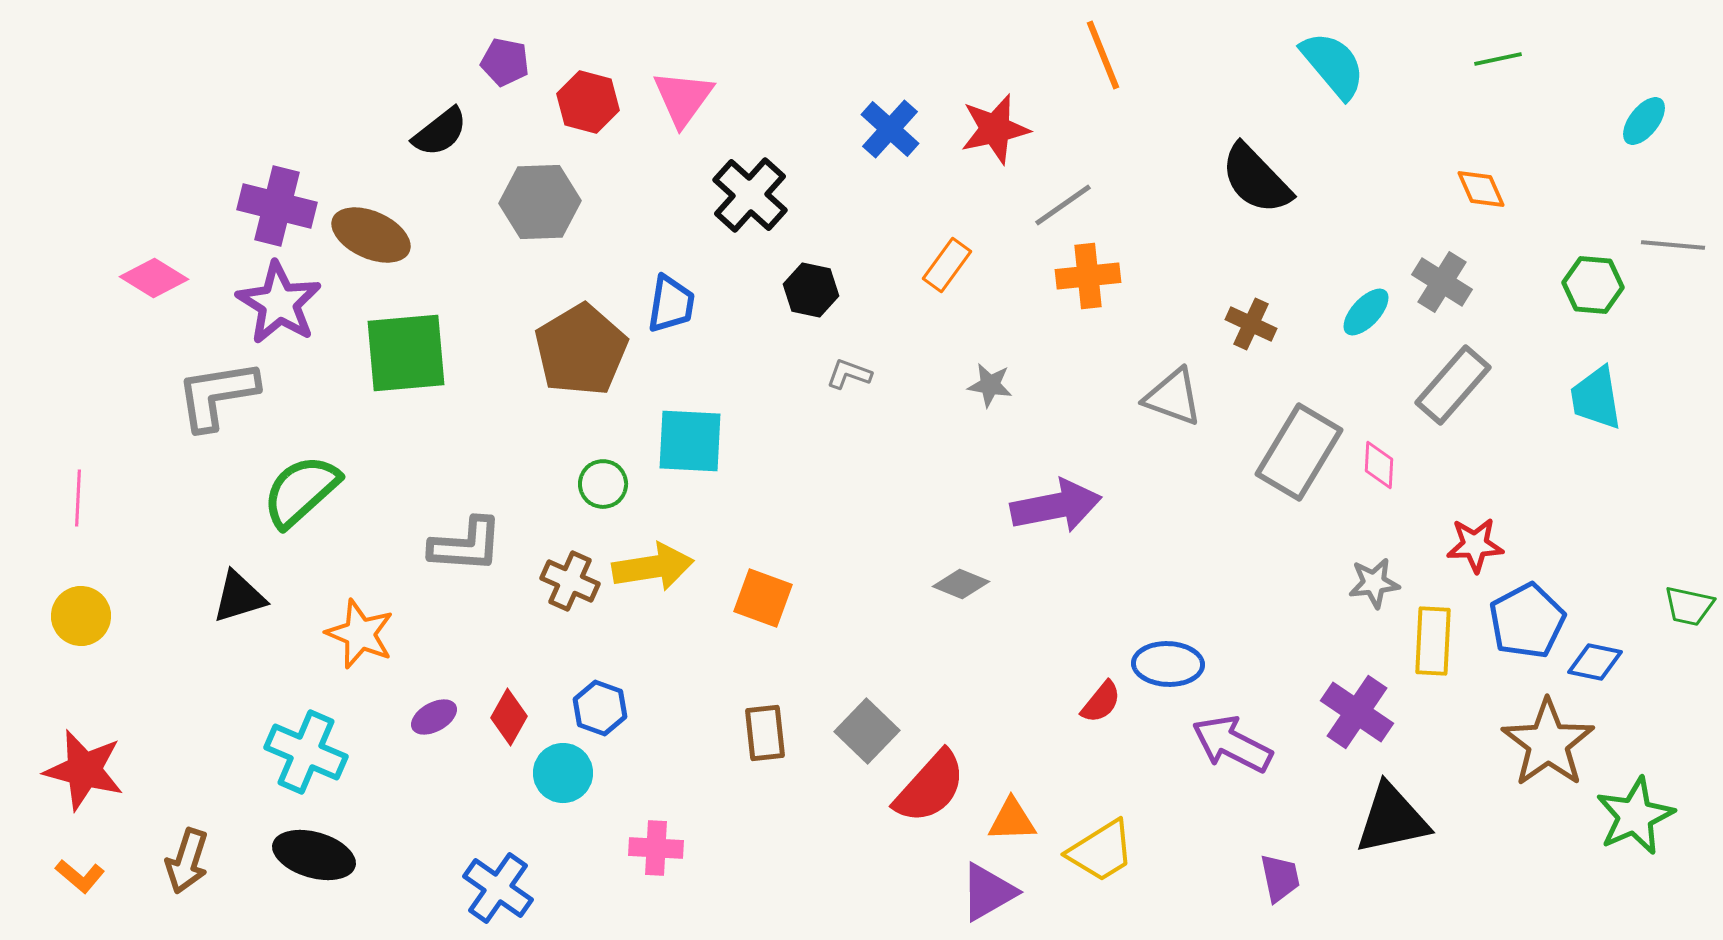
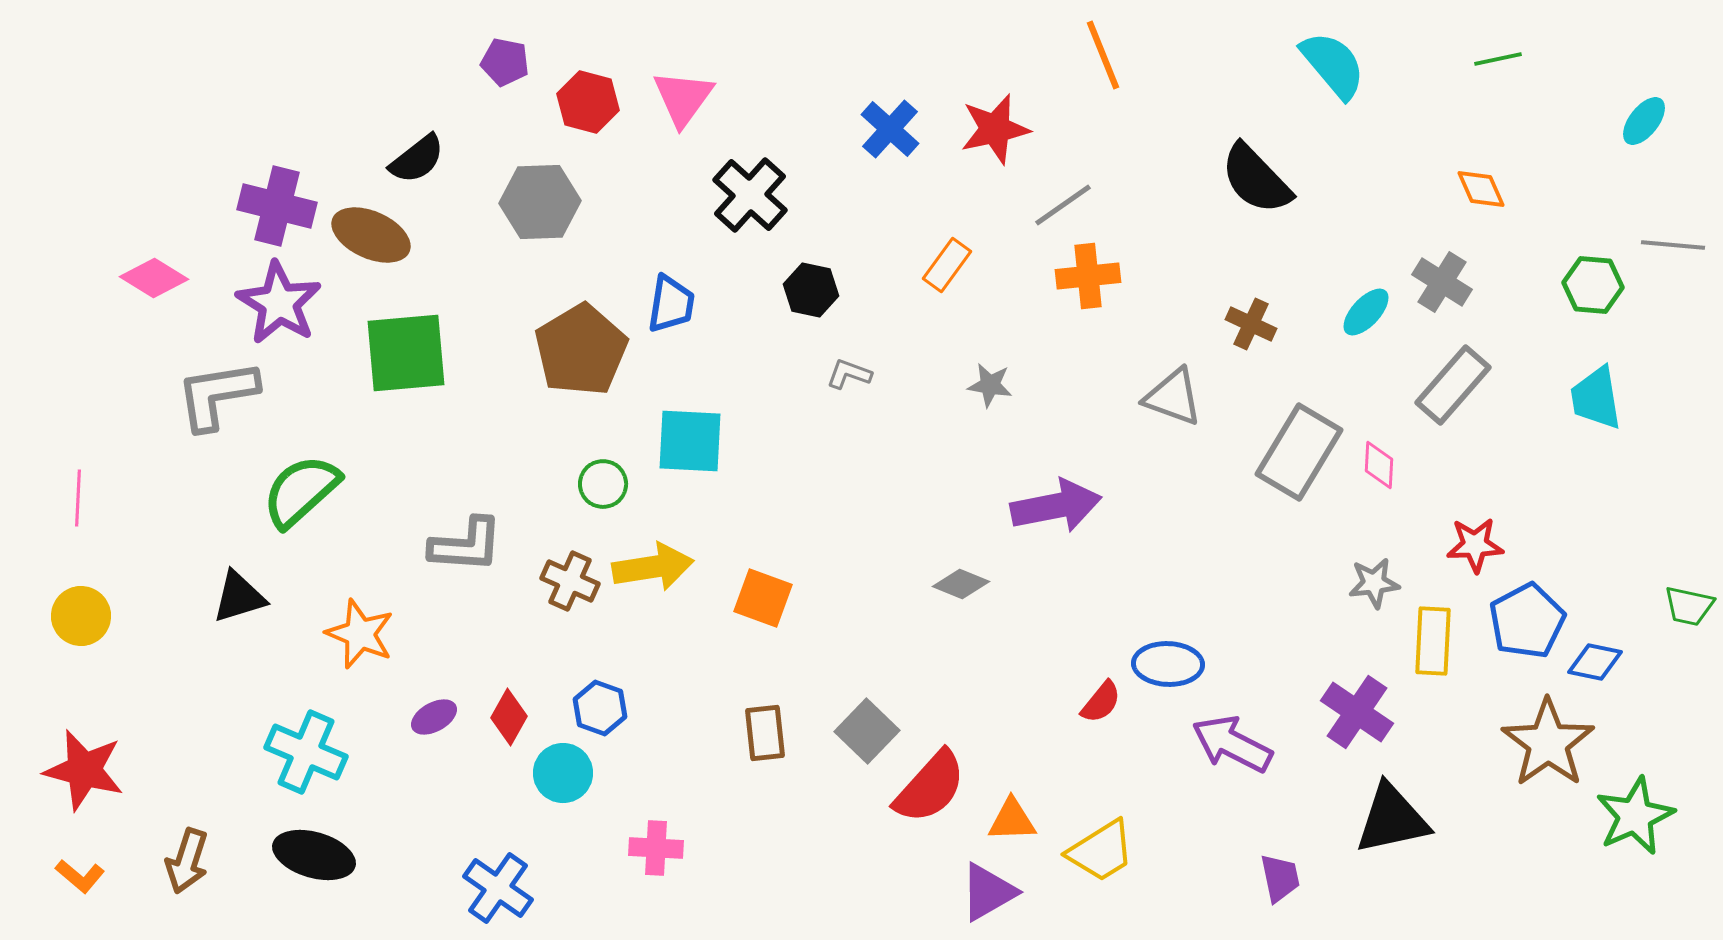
black semicircle at (440, 132): moved 23 px left, 27 px down
